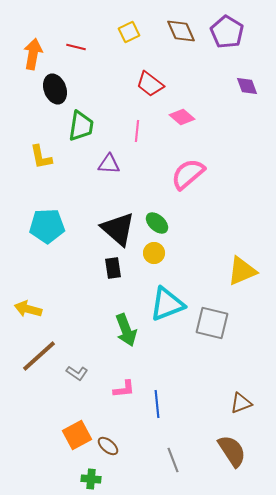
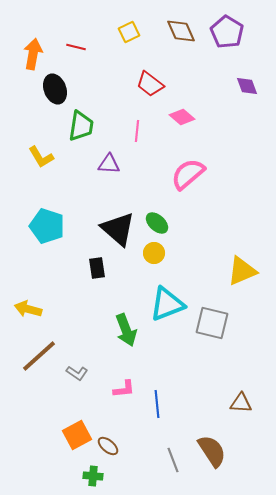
yellow L-shape: rotated 20 degrees counterclockwise
cyan pentagon: rotated 20 degrees clockwise
black rectangle: moved 16 px left
brown triangle: rotated 25 degrees clockwise
brown semicircle: moved 20 px left
green cross: moved 2 px right, 3 px up
